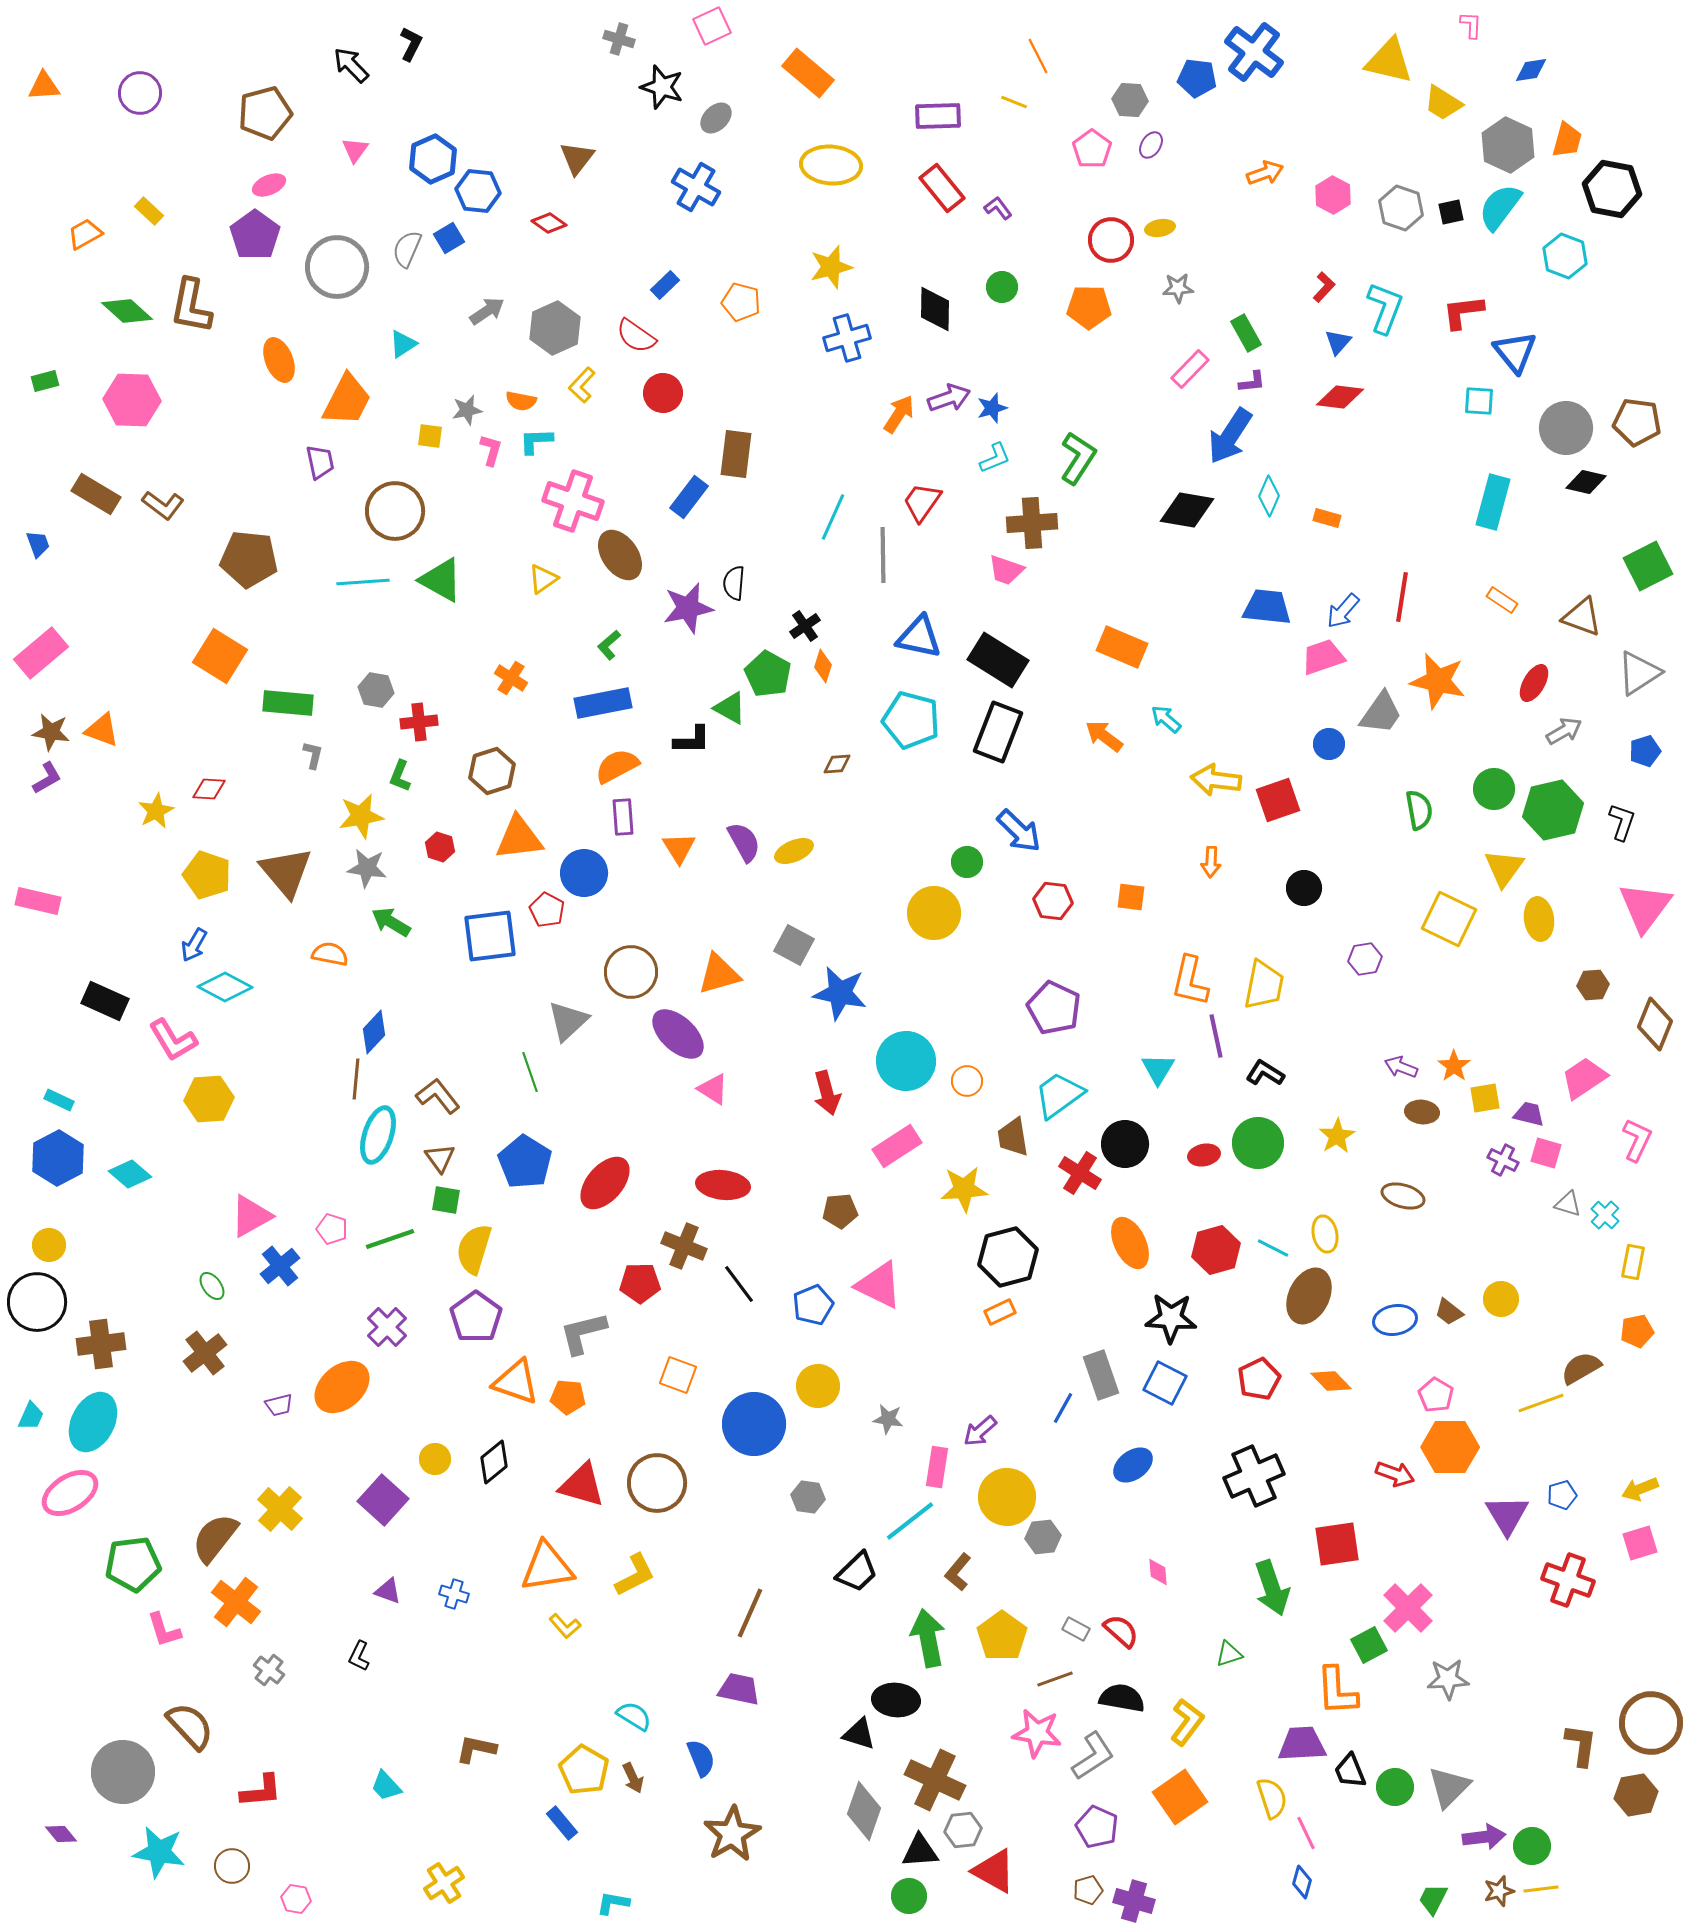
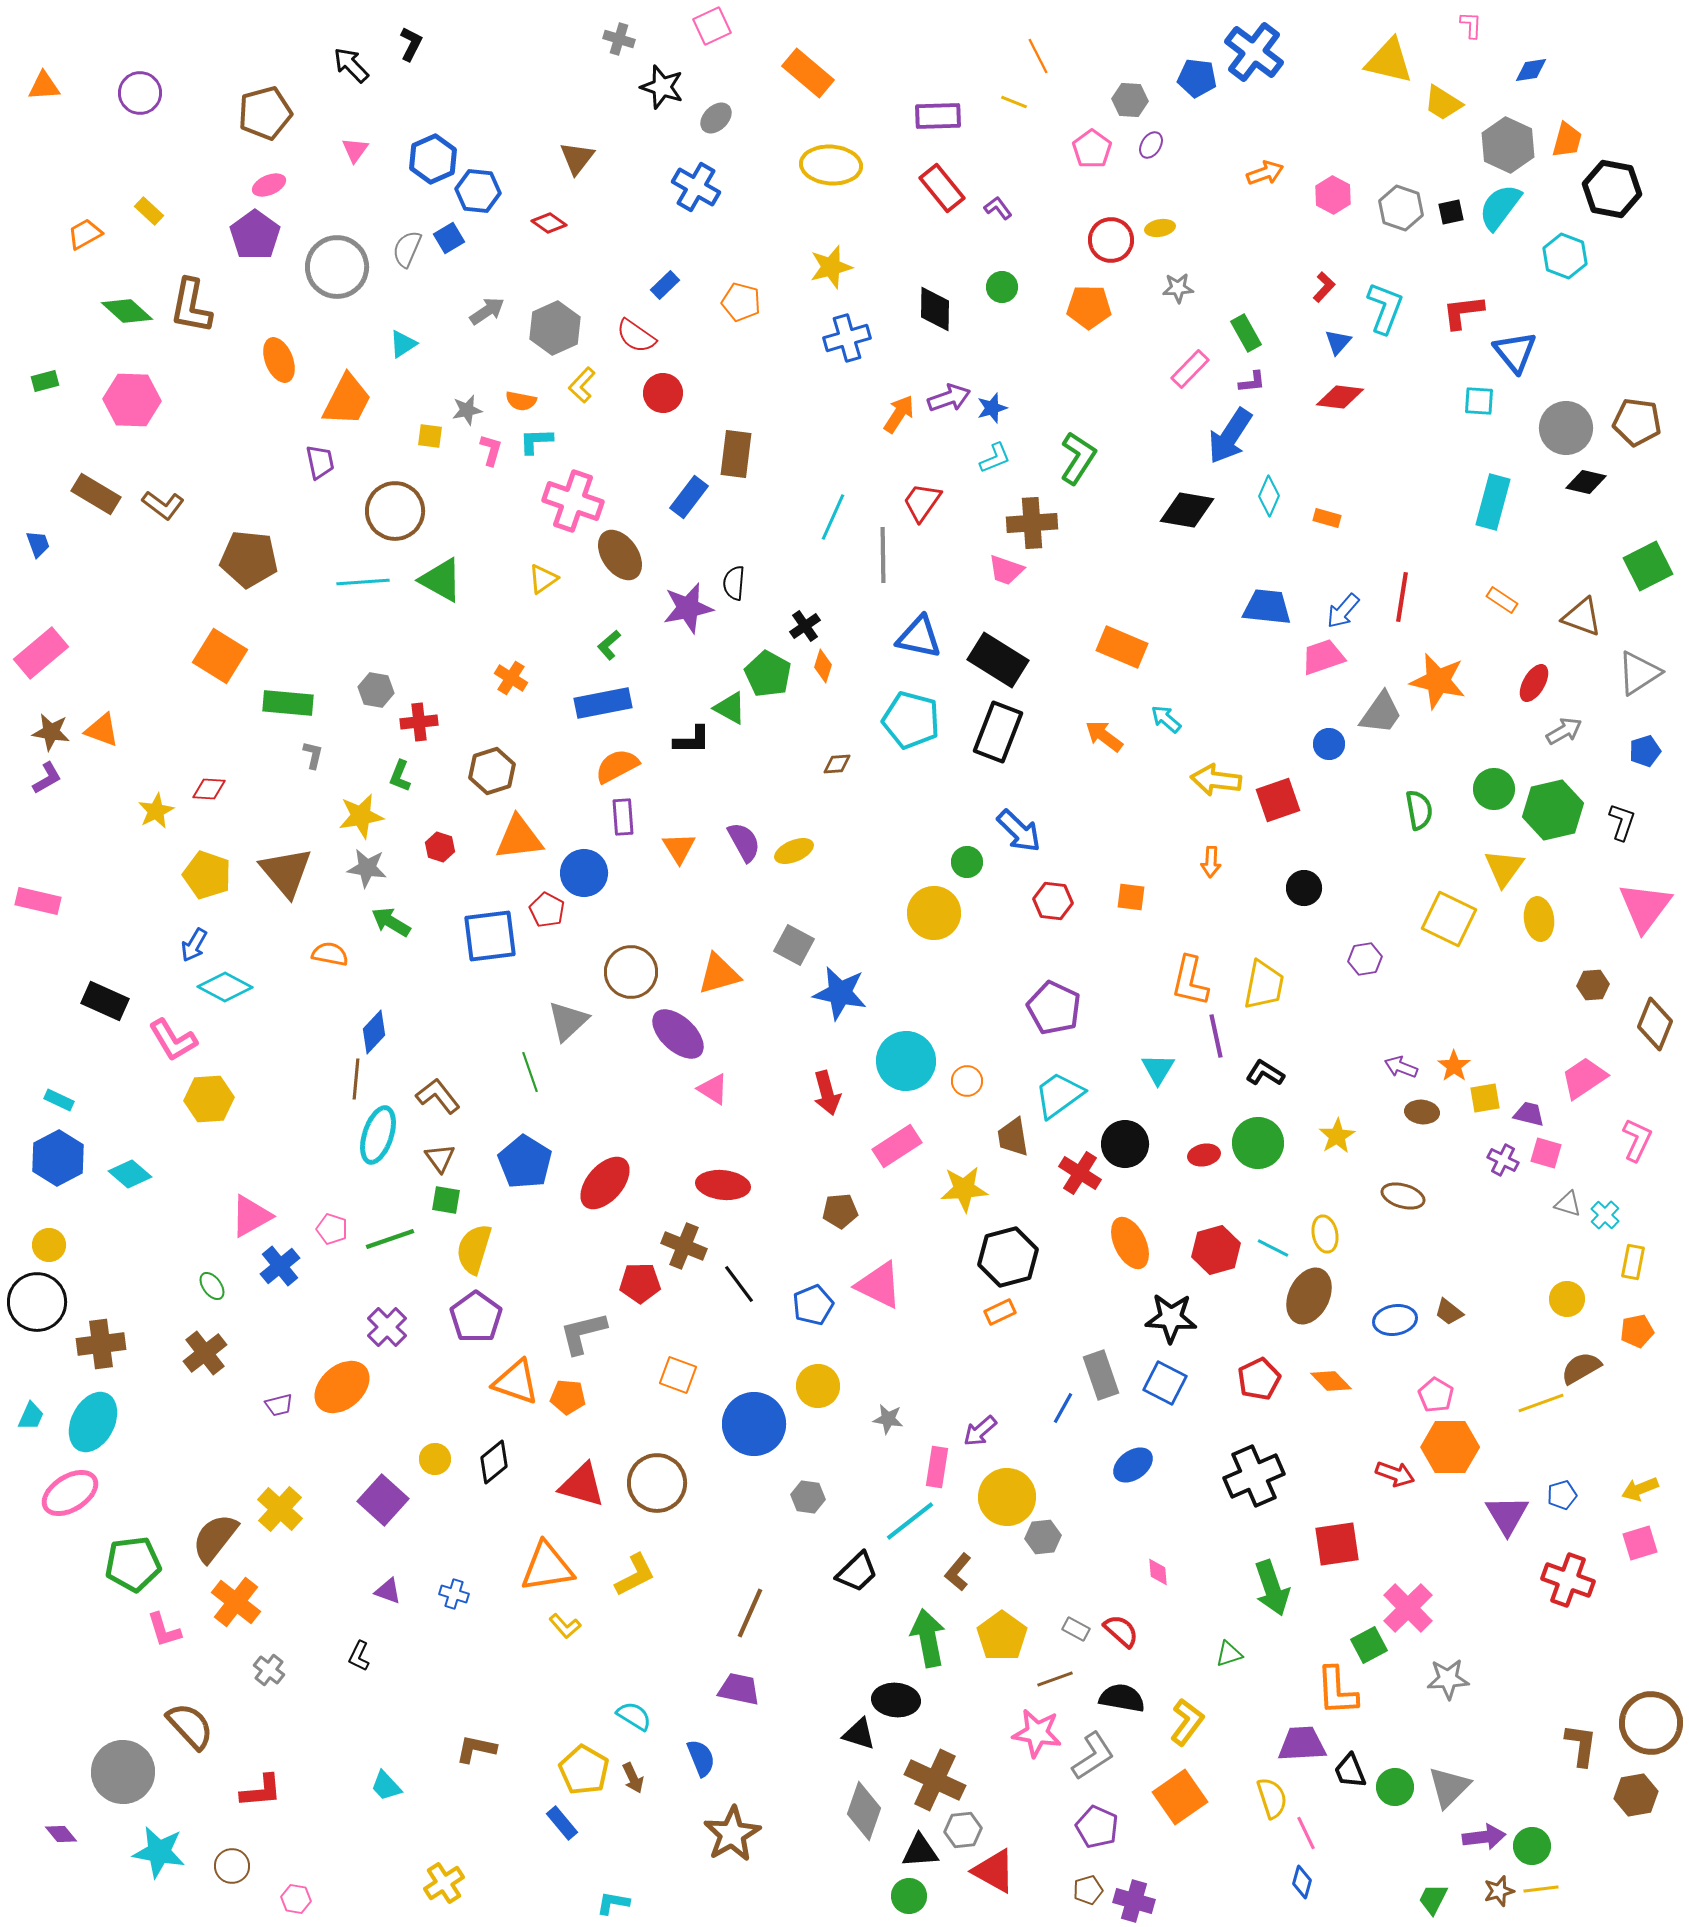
yellow circle at (1501, 1299): moved 66 px right
